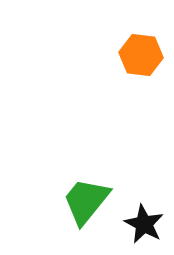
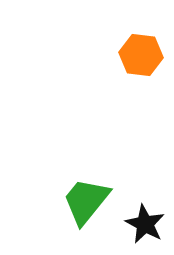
black star: moved 1 px right
